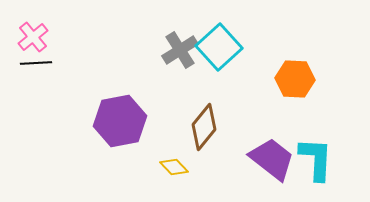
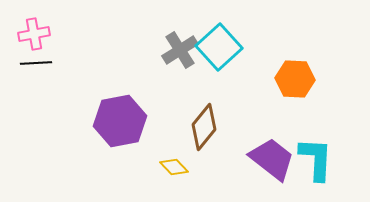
pink cross: moved 1 px right, 3 px up; rotated 28 degrees clockwise
